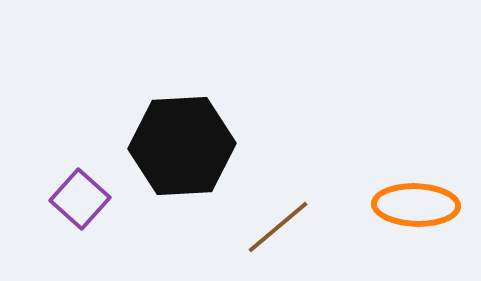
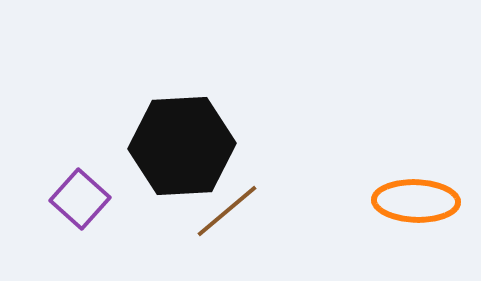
orange ellipse: moved 4 px up
brown line: moved 51 px left, 16 px up
